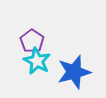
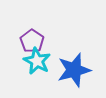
blue star: moved 2 px up
